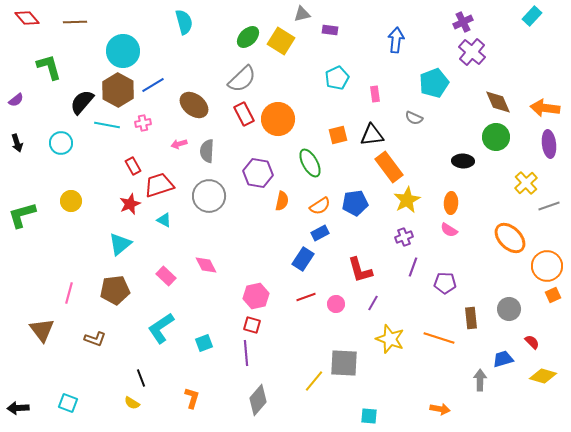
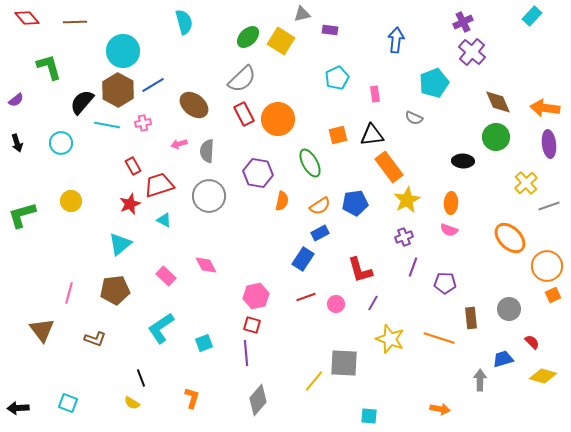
pink semicircle at (449, 230): rotated 12 degrees counterclockwise
